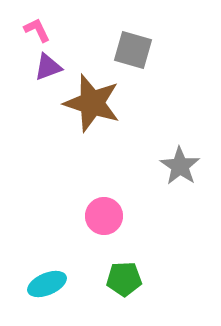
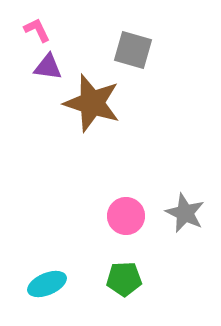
purple triangle: rotated 28 degrees clockwise
gray star: moved 5 px right, 47 px down; rotated 9 degrees counterclockwise
pink circle: moved 22 px right
